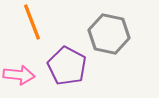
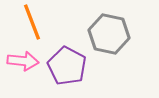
pink arrow: moved 4 px right, 14 px up
